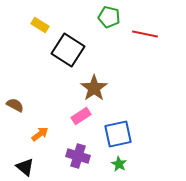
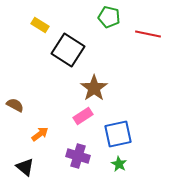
red line: moved 3 px right
pink rectangle: moved 2 px right
